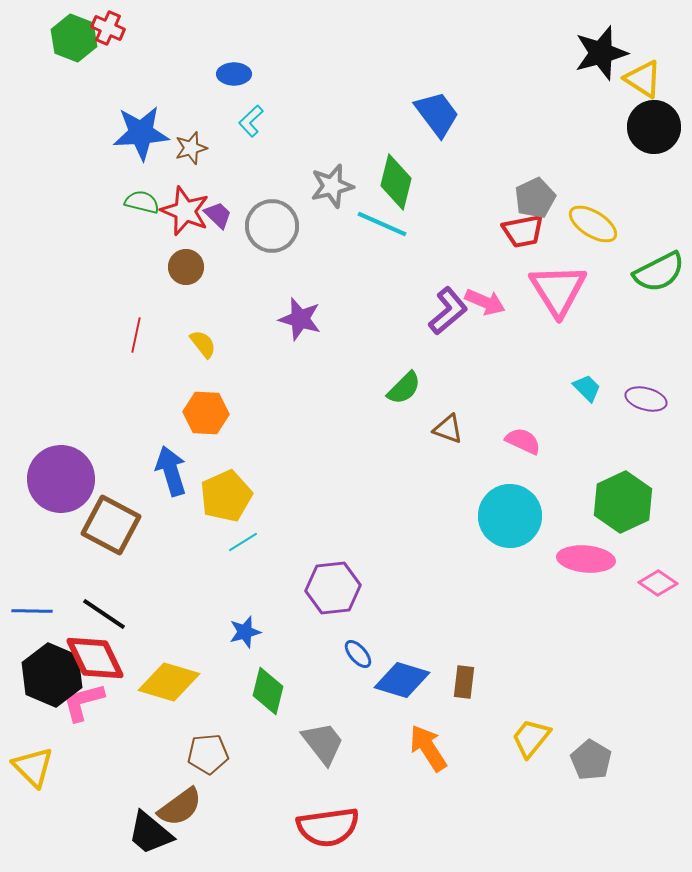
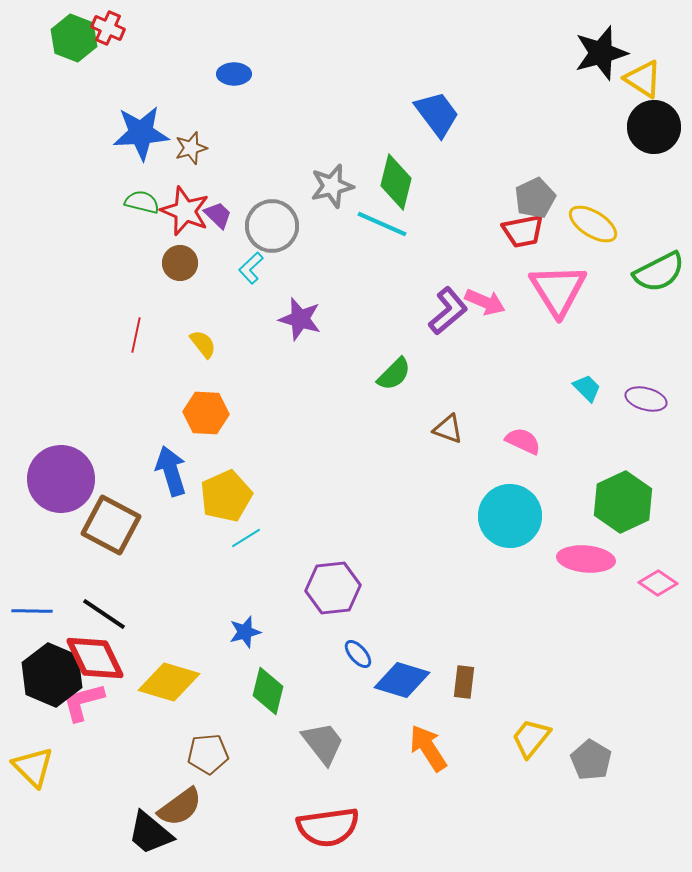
cyan L-shape at (251, 121): moved 147 px down
brown circle at (186, 267): moved 6 px left, 4 px up
green semicircle at (404, 388): moved 10 px left, 14 px up
cyan line at (243, 542): moved 3 px right, 4 px up
